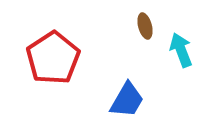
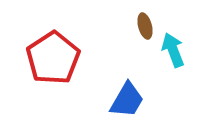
cyan arrow: moved 8 px left
